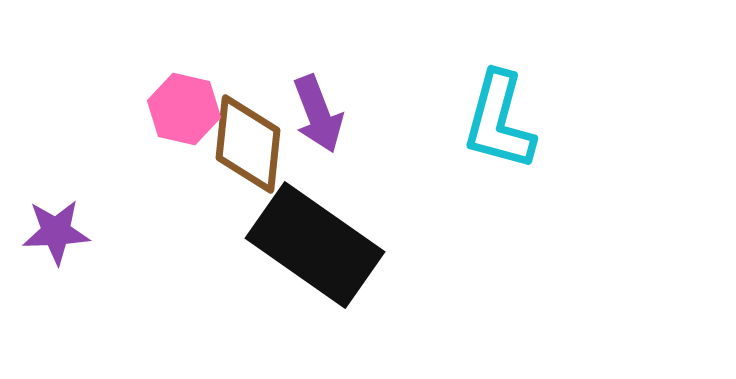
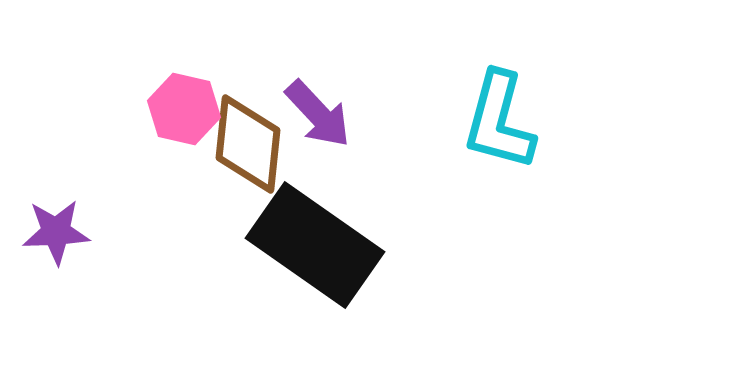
purple arrow: rotated 22 degrees counterclockwise
